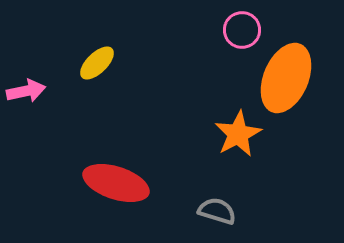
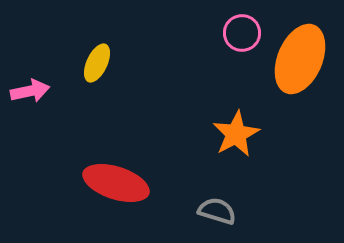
pink circle: moved 3 px down
yellow ellipse: rotated 21 degrees counterclockwise
orange ellipse: moved 14 px right, 19 px up
pink arrow: moved 4 px right
orange star: moved 2 px left
